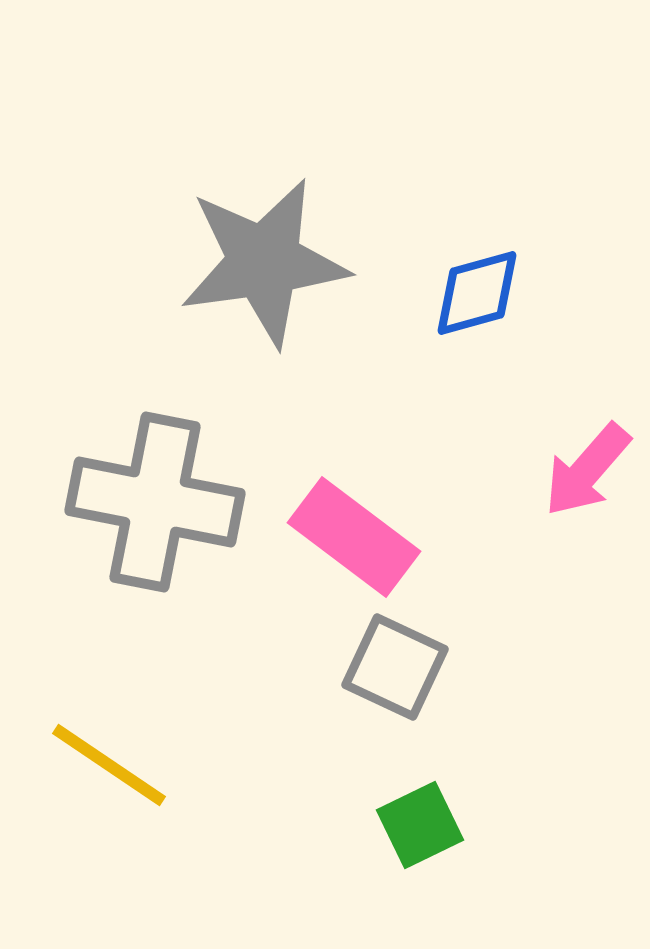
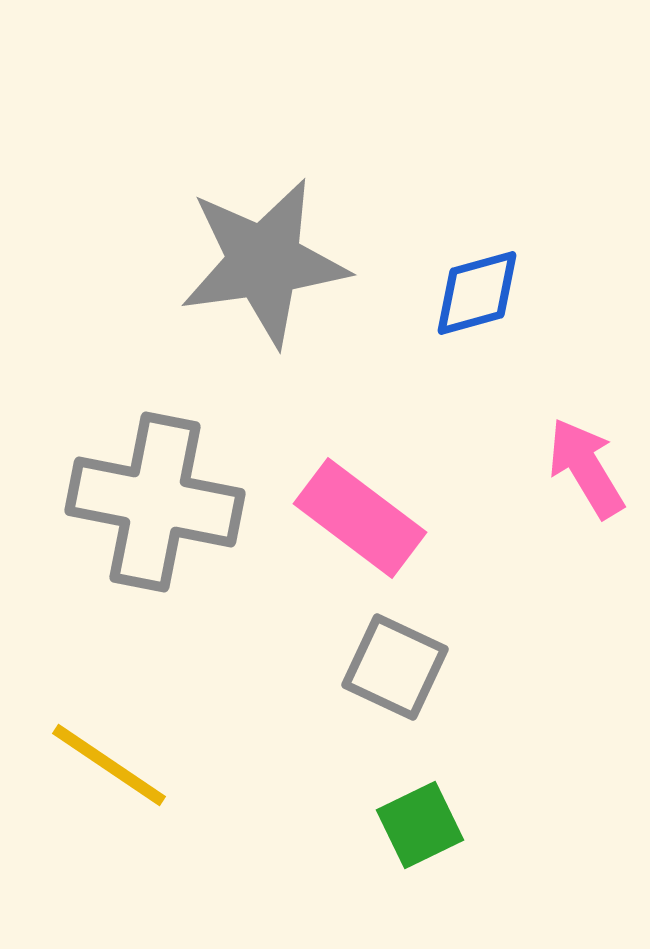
pink arrow: moved 1 px left, 2 px up; rotated 108 degrees clockwise
pink rectangle: moved 6 px right, 19 px up
